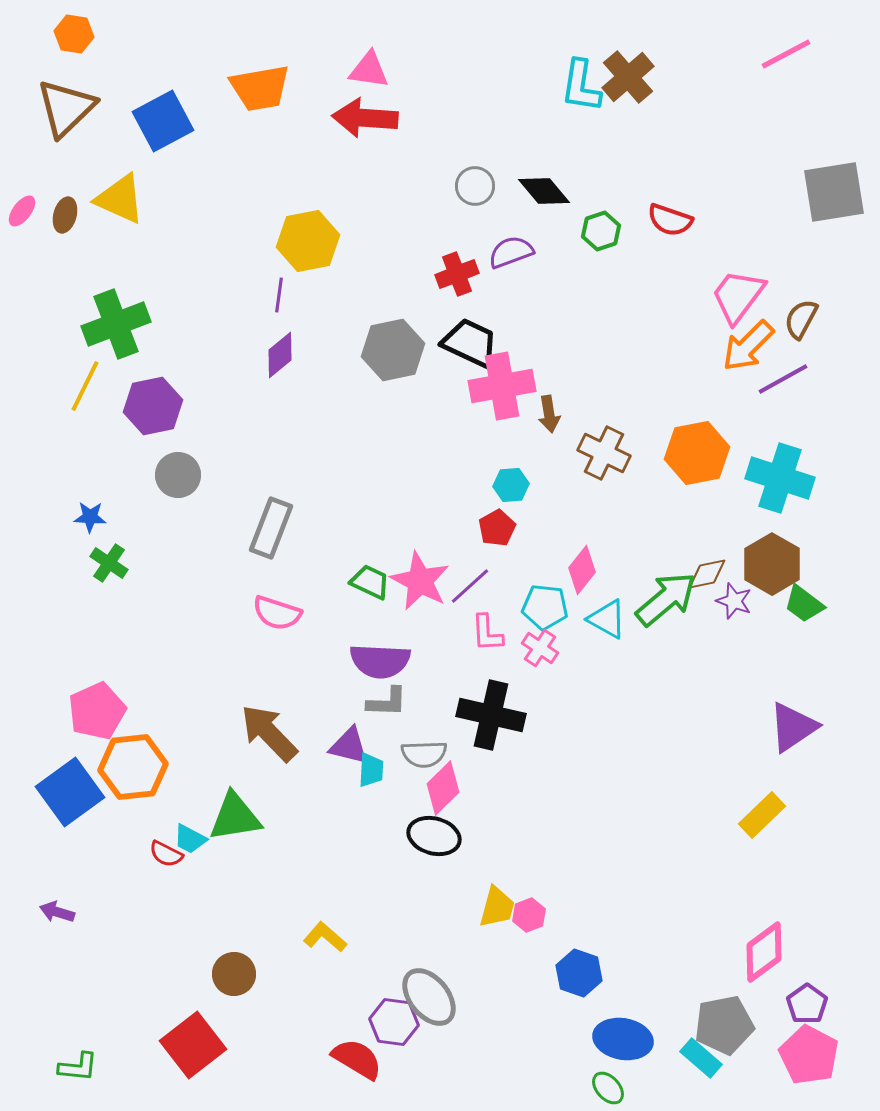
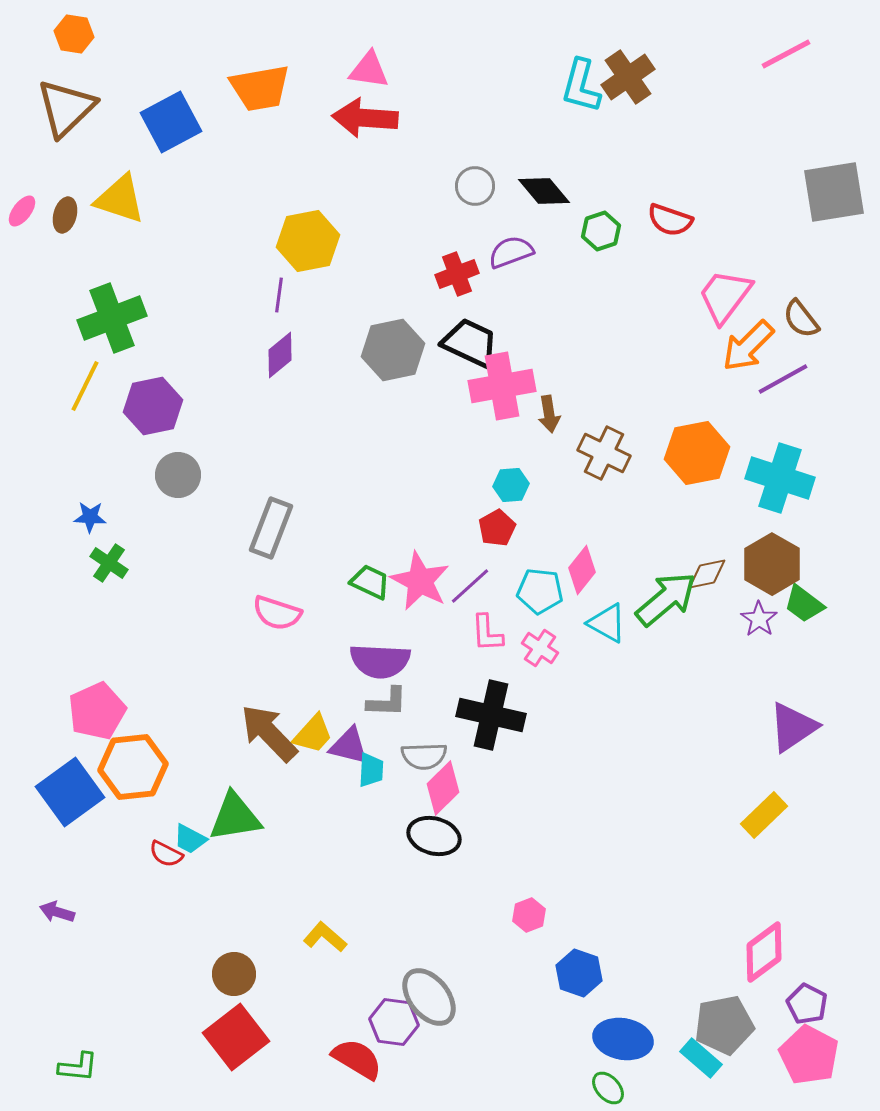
brown cross at (628, 77): rotated 6 degrees clockwise
cyan L-shape at (581, 86): rotated 6 degrees clockwise
blue square at (163, 121): moved 8 px right, 1 px down
yellow triangle at (120, 199): rotated 6 degrees counterclockwise
pink trapezoid at (738, 296): moved 13 px left
brown semicircle at (801, 319): rotated 66 degrees counterclockwise
green cross at (116, 324): moved 4 px left, 6 px up
purple star at (734, 601): moved 25 px right, 18 px down; rotated 15 degrees clockwise
cyan pentagon at (545, 607): moved 5 px left, 16 px up
cyan triangle at (607, 619): moved 4 px down
gray semicircle at (424, 754): moved 2 px down
yellow rectangle at (762, 815): moved 2 px right
yellow trapezoid at (497, 907): moved 184 px left, 173 px up; rotated 27 degrees clockwise
purple pentagon at (807, 1004): rotated 9 degrees counterclockwise
red square at (193, 1045): moved 43 px right, 8 px up
